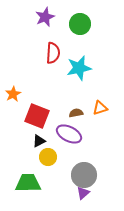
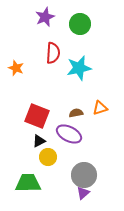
orange star: moved 3 px right, 26 px up; rotated 21 degrees counterclockwise
